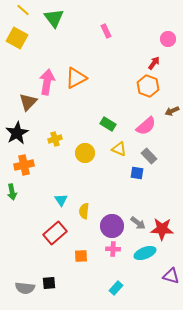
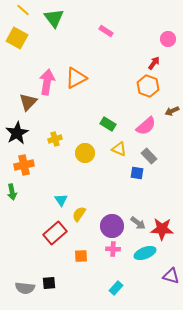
pink rectangle: rotated 32 degrees counterclockwise
yellow semicircle: moved 5 px left, 3 px down; rotated 28 degrees clockwise
